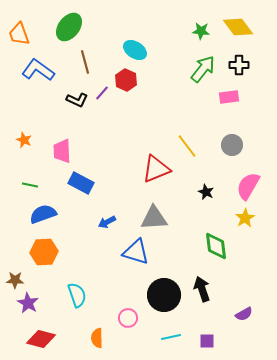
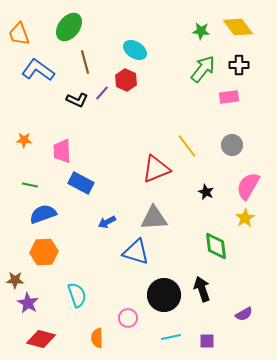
orange star: rotated 21 degrees counterclockwise
